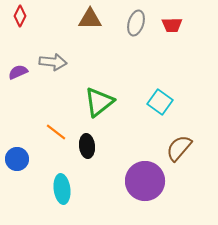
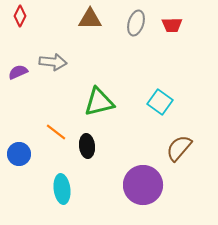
green triangle: rotated 24 degrees clockwise
blue circle: moved 2 px right, 5 px up
purple circle: moved 2 px left, 4 px down
